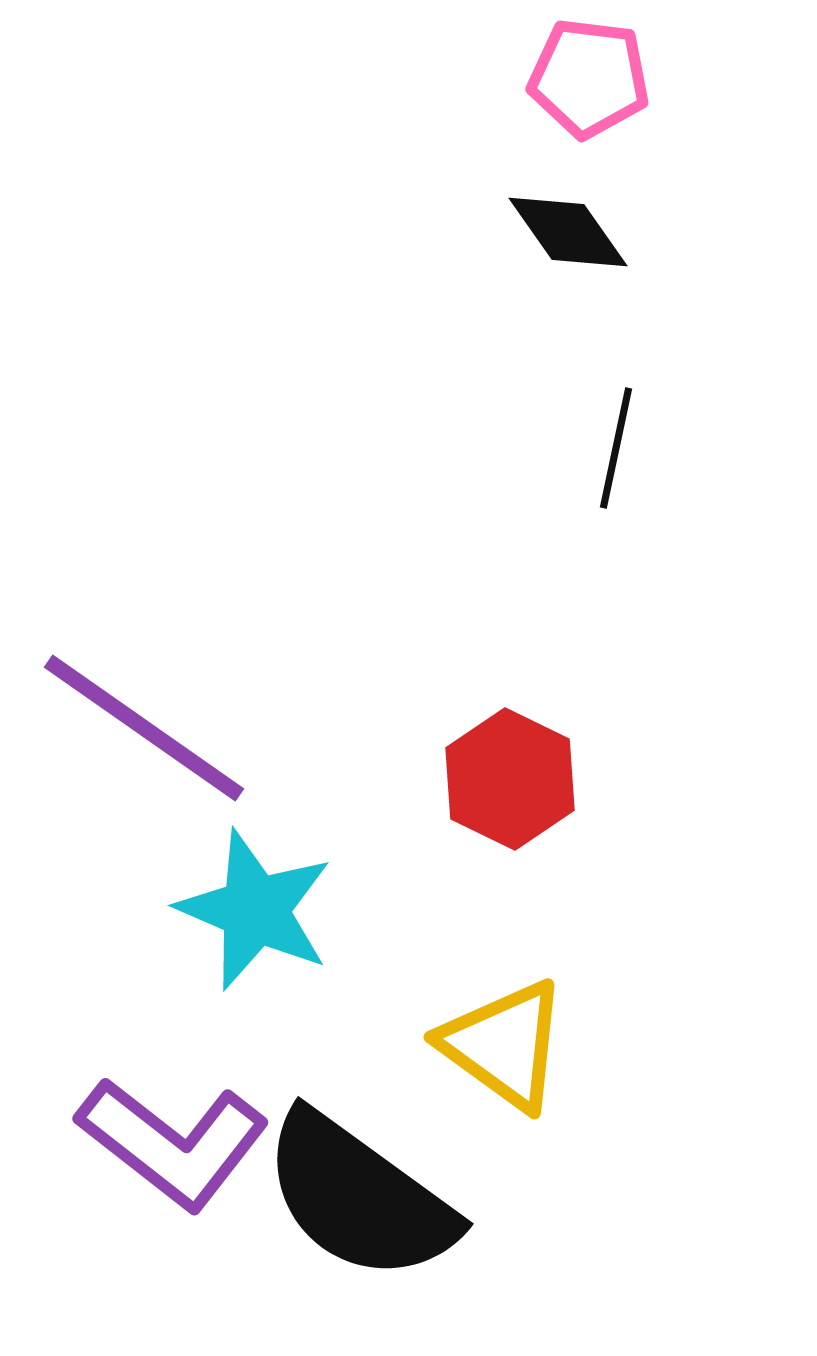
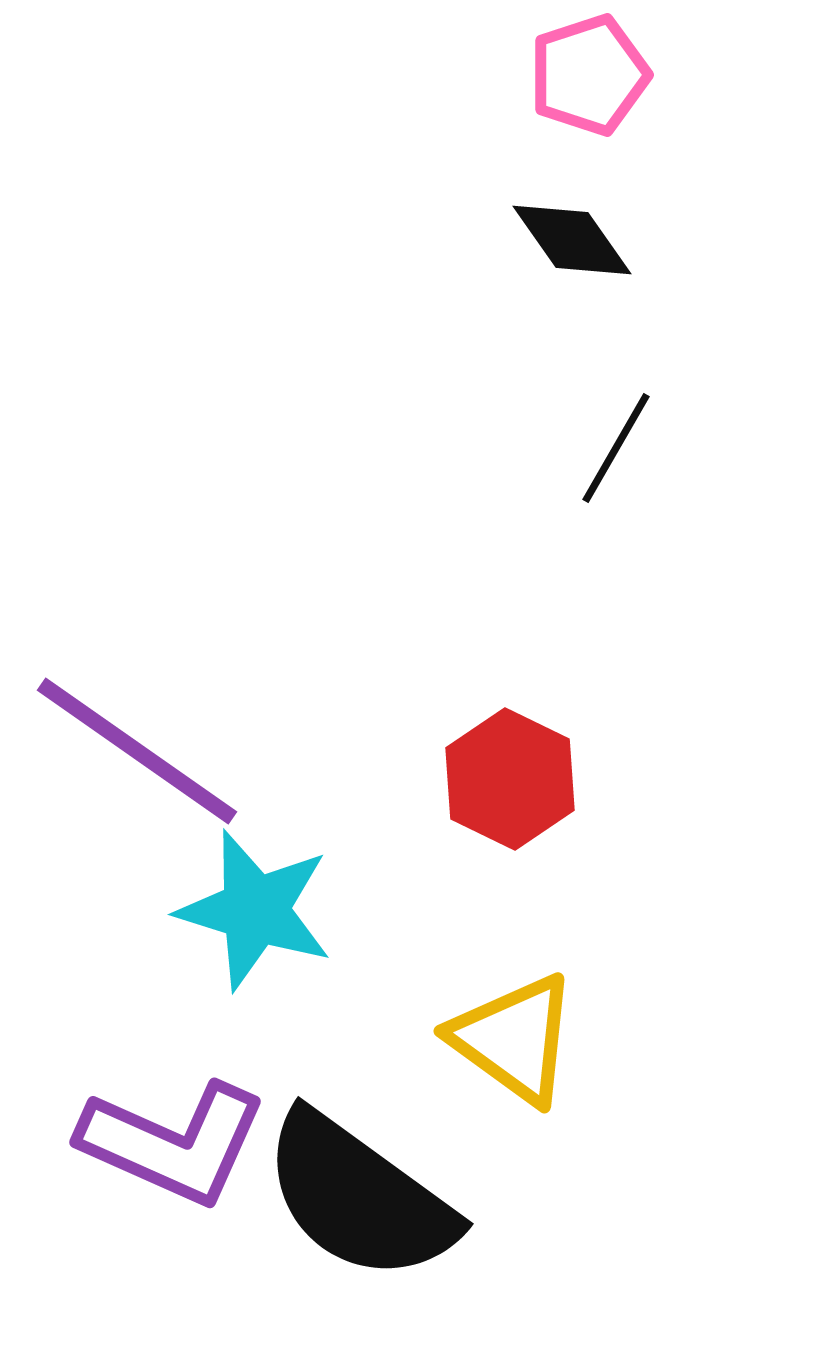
pink pentagon: moved 3 px up; rotated 25 degrees counterclockwise
black diamond: moved 4 px right, 8 px down
black line: rotated 18 degrees clockwise
purple line: moved 7 px left, 23 px down
cyan star: rotated 6 degrees counterclockwise
yellow triangle: moved 10 px right, 6 px up
purple L-shape: rotated 14 degrees counterclockwise
